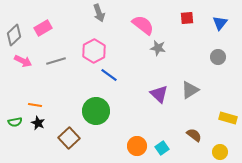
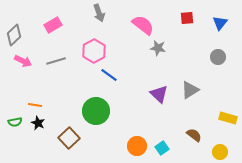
pink rectangle: moved 10 px right, 3 px up
